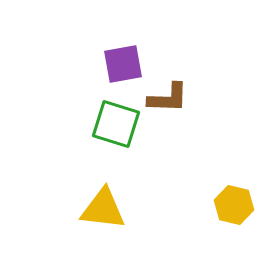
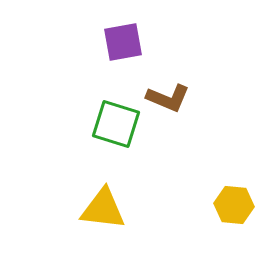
purple square: moved 22 px up
brown L-shape: rotated 21 degrees clockwise
yellow hexagon: rotated 9 degrees counterclockwise
